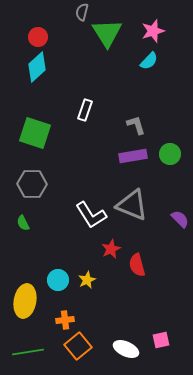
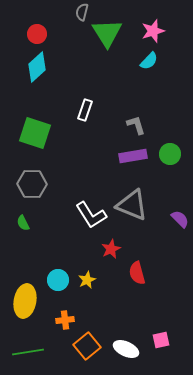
red circle: moved 1 px left, 3 px up
red semicircle: moved 8 px down
orange square: moved 9 px right
